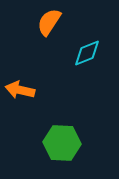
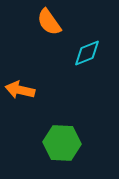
orange semicircle: rotated 68 degrees counterclockwise
